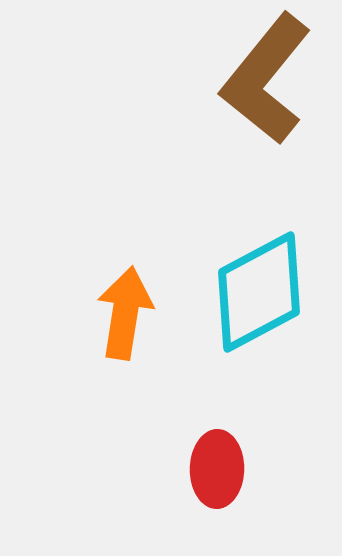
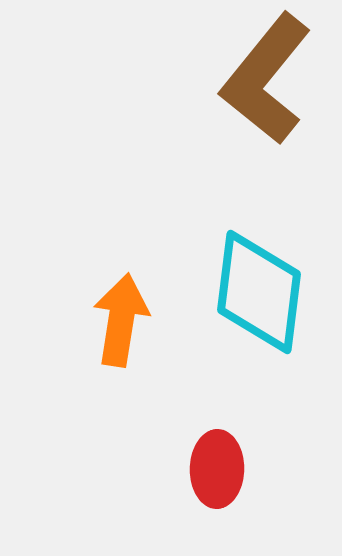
cyan diamond: rotated 55 degrees counterclockwise
orange arrow: moved 4 px left, 7 px down
